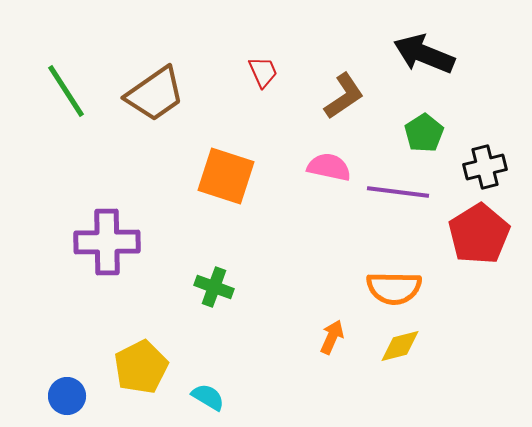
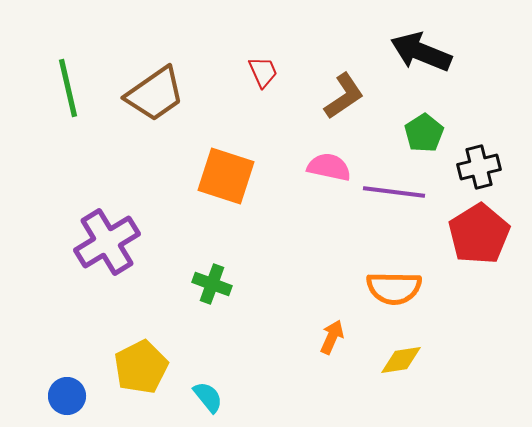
black arrow: moved 3 px left, 2 px up
green line: moved 2 px right, 3 px up; rotated 20 degrees clockwise
black cross: moved 6 px left
purple line: moved 4 px left
purple cross: rotated 30 degrees counterclockwise
green cross: moved 2 px left, 3 px up
yellow diamond: moved 1 px right, 14 px down; rotated 6 degrees clockwise
cyan semicircle: rotated 20 degrees clockwise
